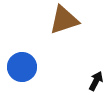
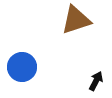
brown triangle: moved 12 px right
